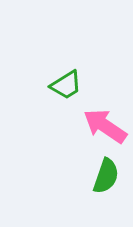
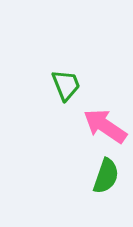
green trapezoid: rotated 80 degrees counterclockwise
